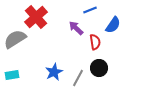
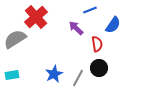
red semicircle: moved 2 px right, 2 px down
blue star: moved 2 px down
